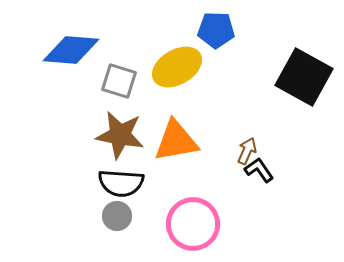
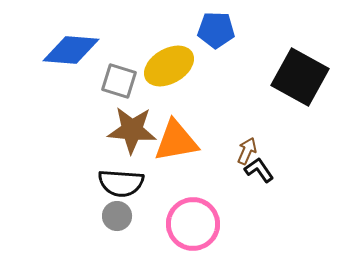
yellow ellipse: moved 8 px left, 1 px up
black square: moved 4 px left
brown star: moved 12 px right, 5 px up; rotated 6 degrees counterclockwise
